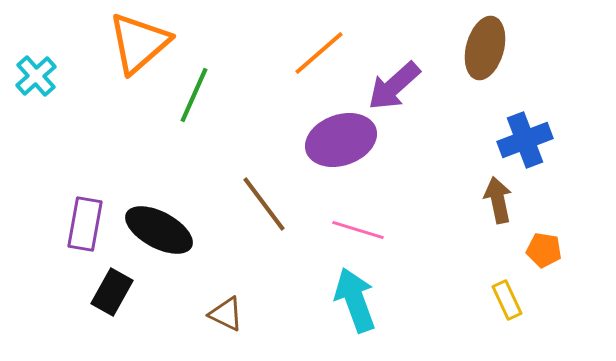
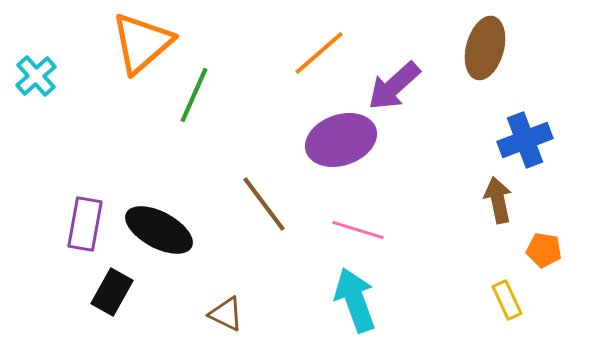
orange triangle: moved 3 px right
